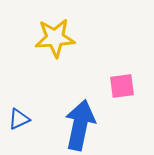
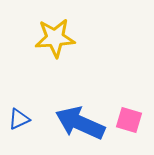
pink square: moved 7 px right, 34 px down; rotated 24 degrees clockwise
blue arrow: moved 2 px up; rotated 78 degrees counterclockwise
